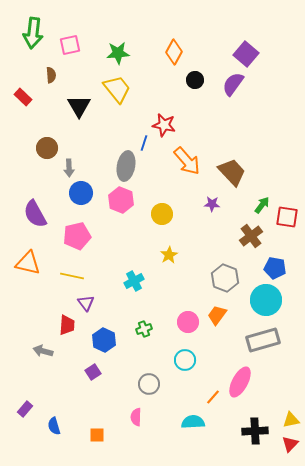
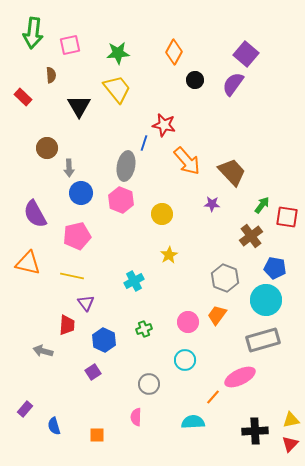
pink ellipse at (240, 382): moved 5 px up; rotated 36 degrees clockwise
